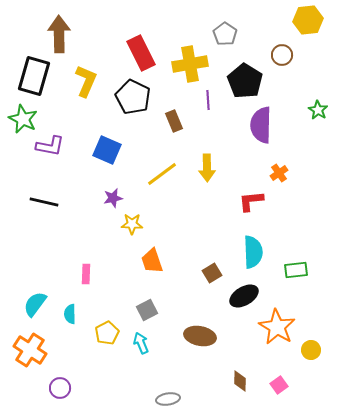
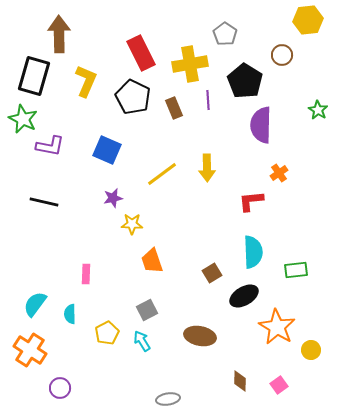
brown rectangle at (174, 121): moved 13 px up
cyan arrow at (141, 343): moved 1 px right, 2 px up; rotated 10 degrees counterclockwise
